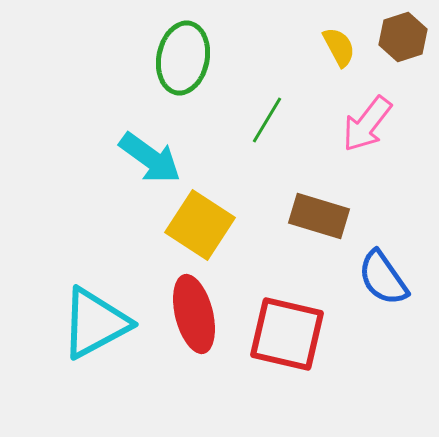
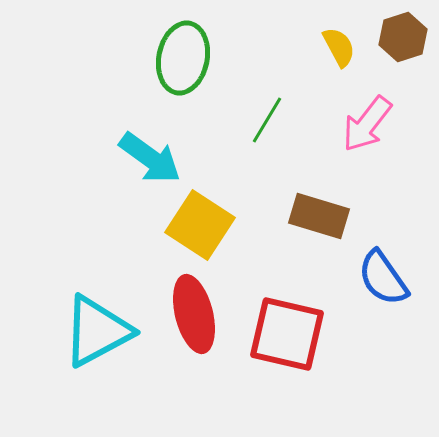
cyan triangle: moved 2 px right, 8 px down
